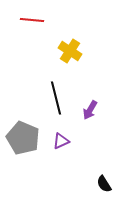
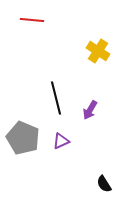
yellow cross: moved 28 px right
